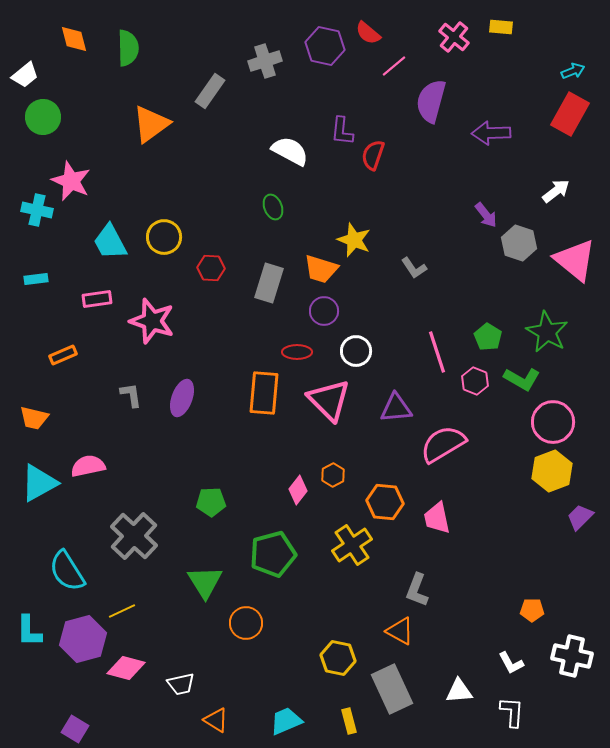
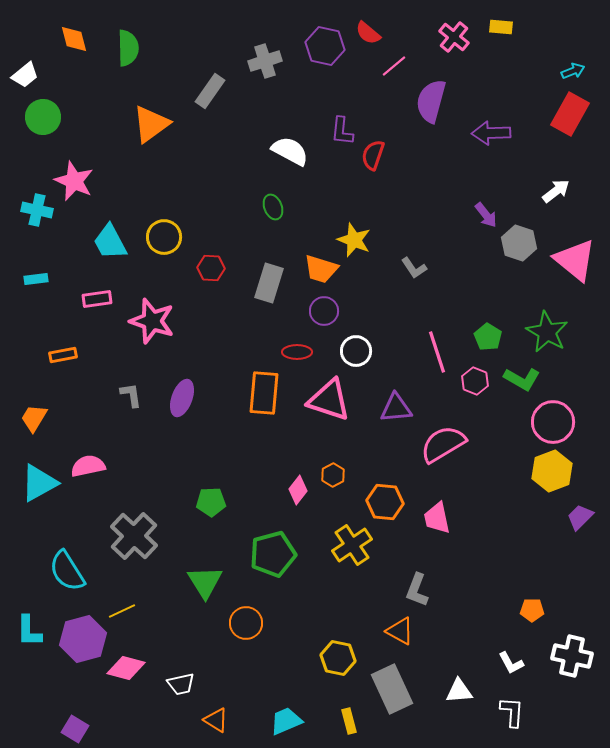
pink star at (71, 181): moved 3 px right
orange rectangle at (63, 355): rotated 12 degrees clockwise
pink triangle at (329, 400): rotated 27 degrees counterclockwise
orange trapezoid at (34, 418): rotated 108 degrees clockwise
